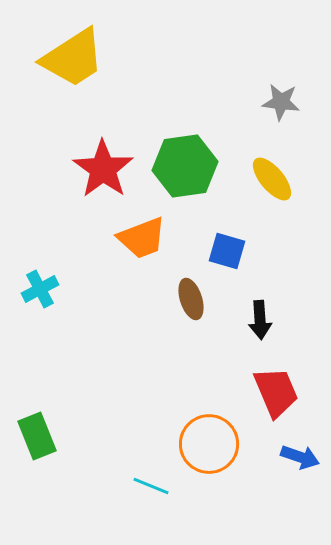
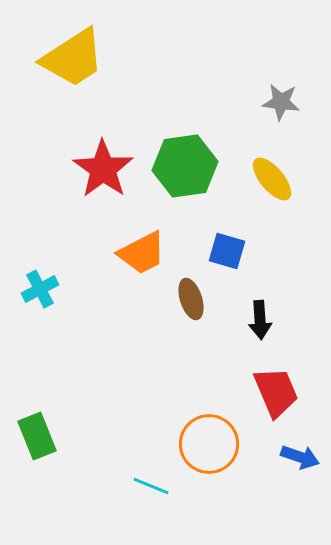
orange trapezoid: moved 15 px down; rotated 6 degrees counterclockwise
